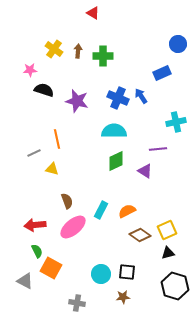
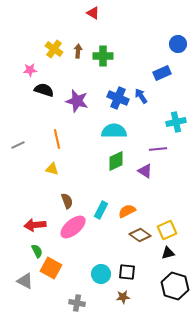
gray line: moved 16 px left, 8 px up
